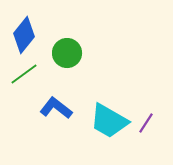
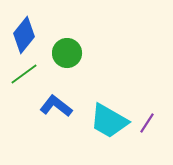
blue L-shape: moved 2 px up
purple line: moved 1 px right
